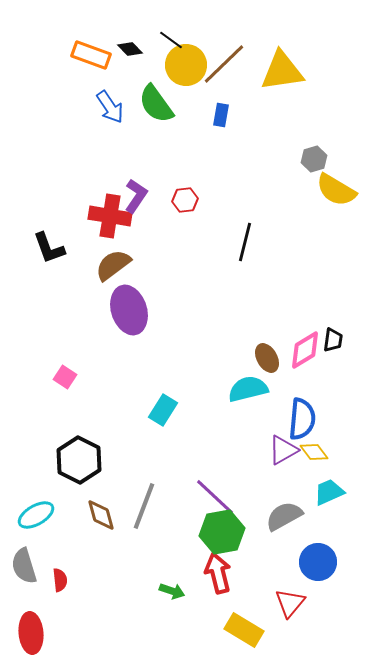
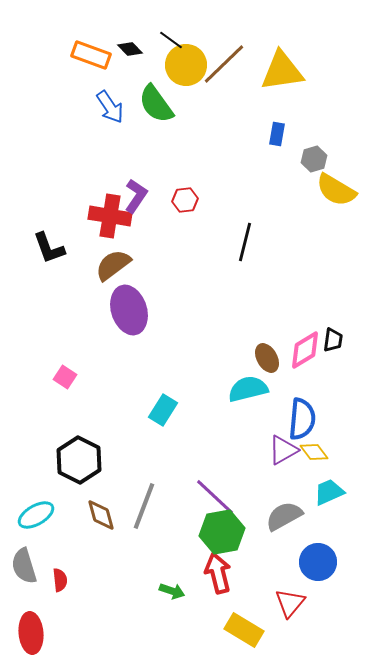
blue rectangle at (221, 115): moved 56 px right, 19 px down
